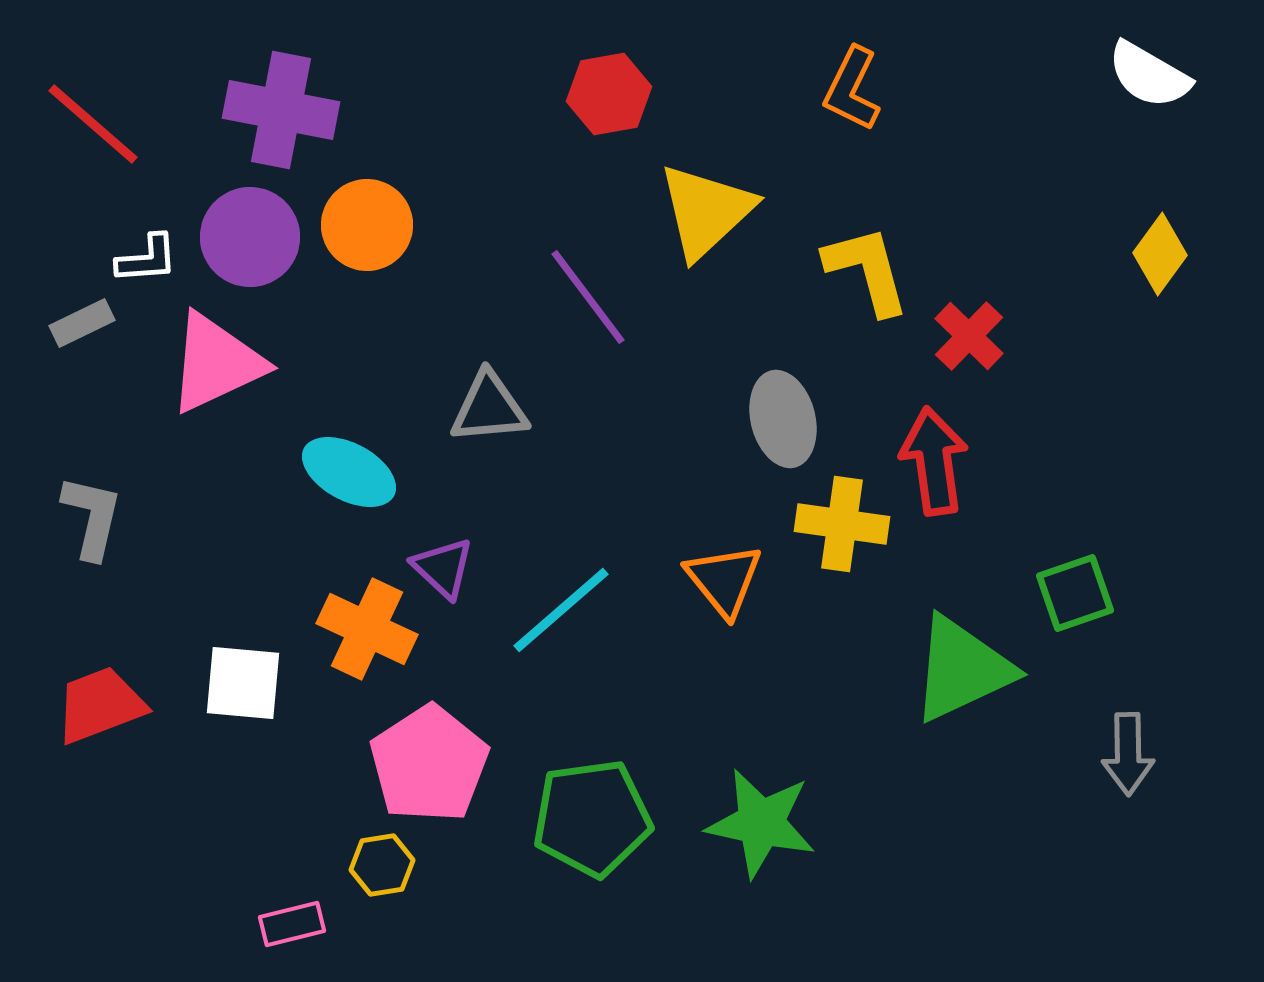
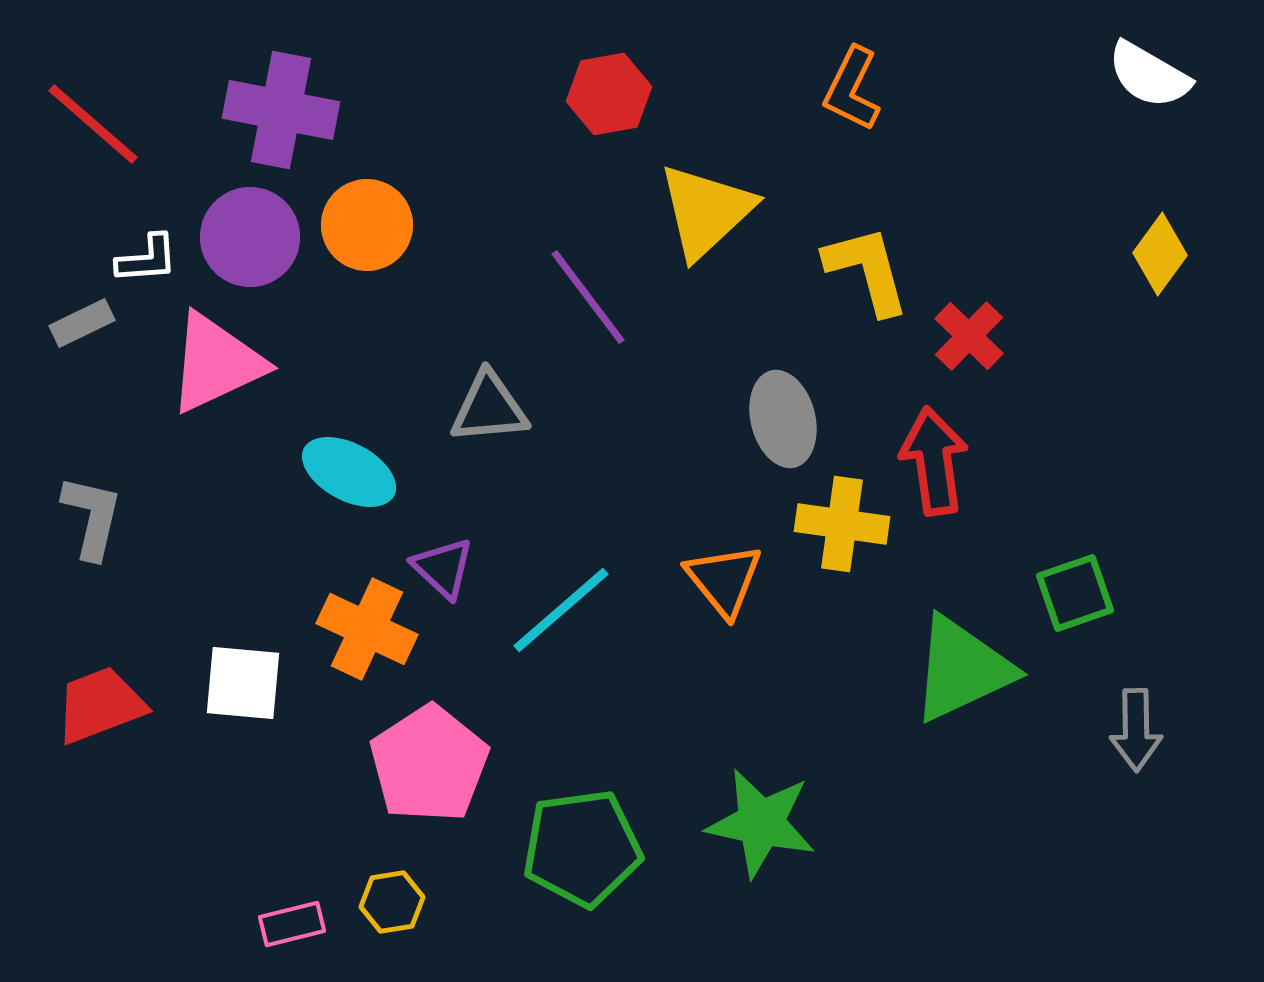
gray arrow: moved 8 px right, 24 px up
green pentagon: moved 10 px left, 30 px down
yellow hexagon: moved 10 px right, 37 px down
